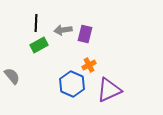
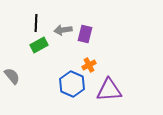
purple triangle: rotated 20 degrees clockwise
